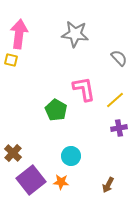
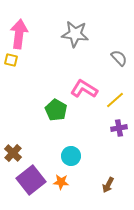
pink L-shape: rotated 48 degrees counterclockwise
